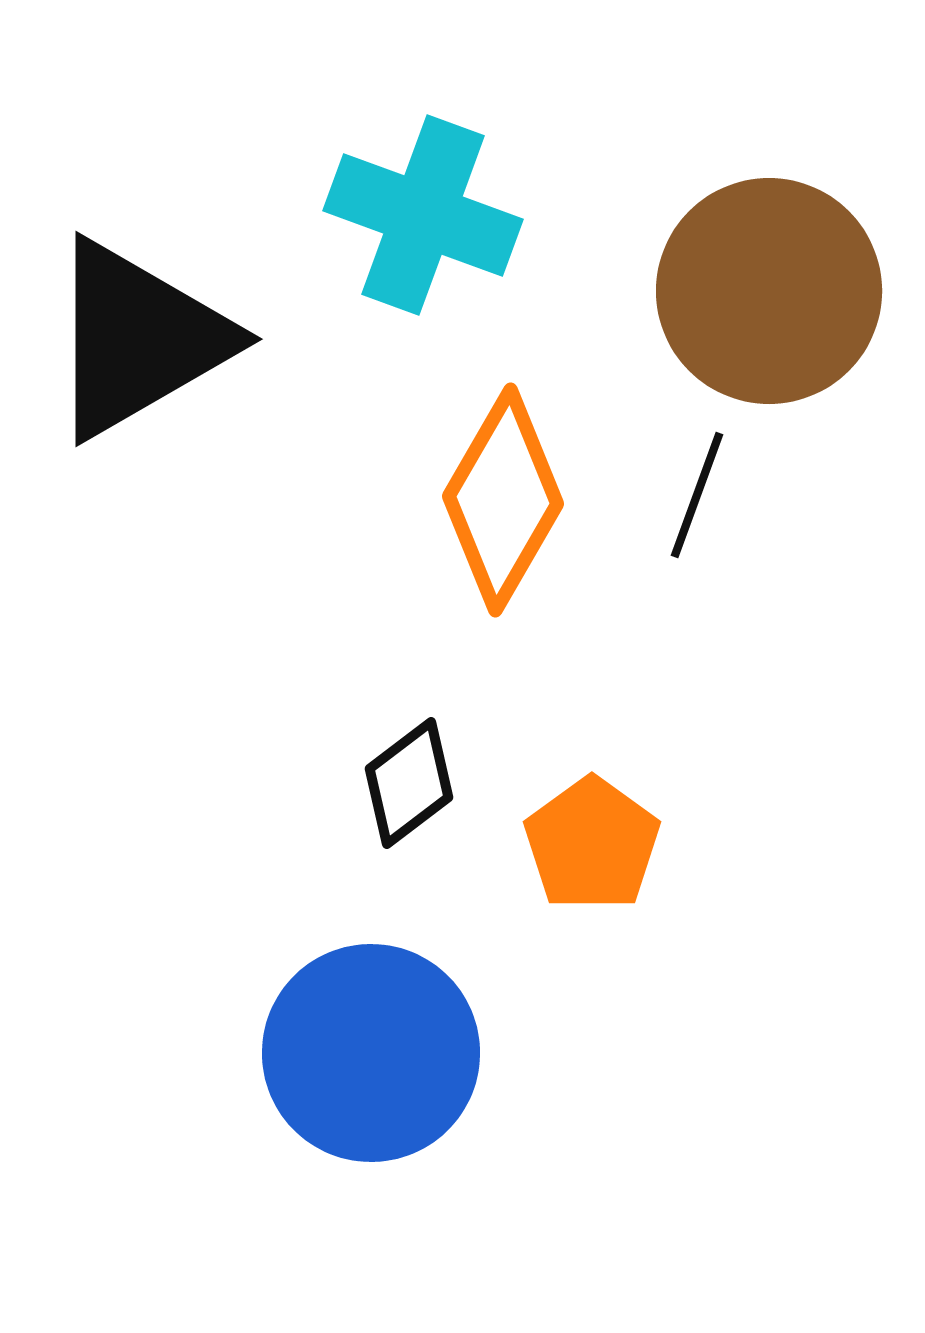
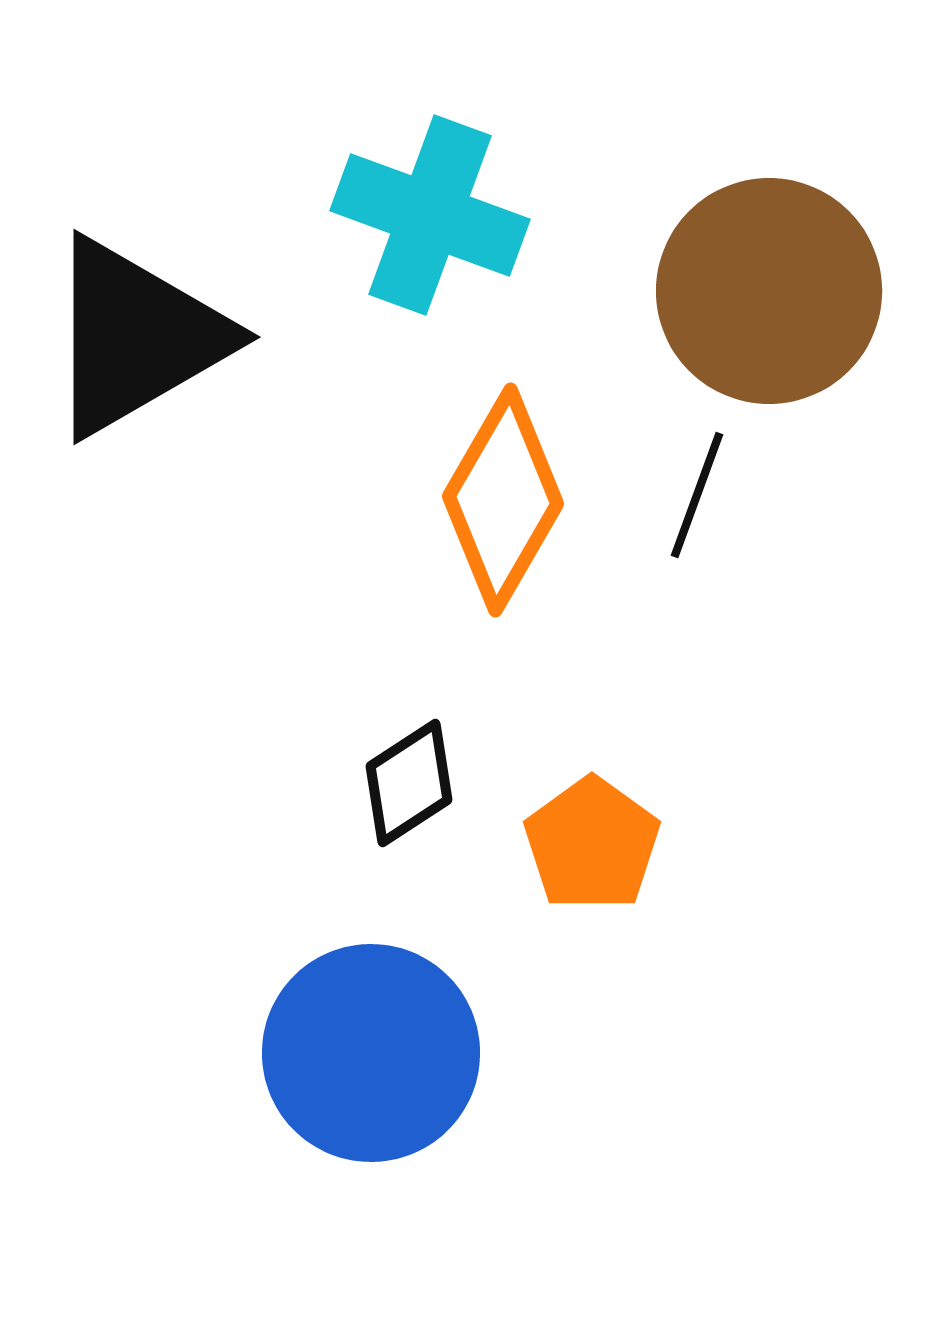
cyan cross: moved 7 px right
black triangle: moved 2 px left, 2 px up
black diamond: rotated 4 degrees clockwise
